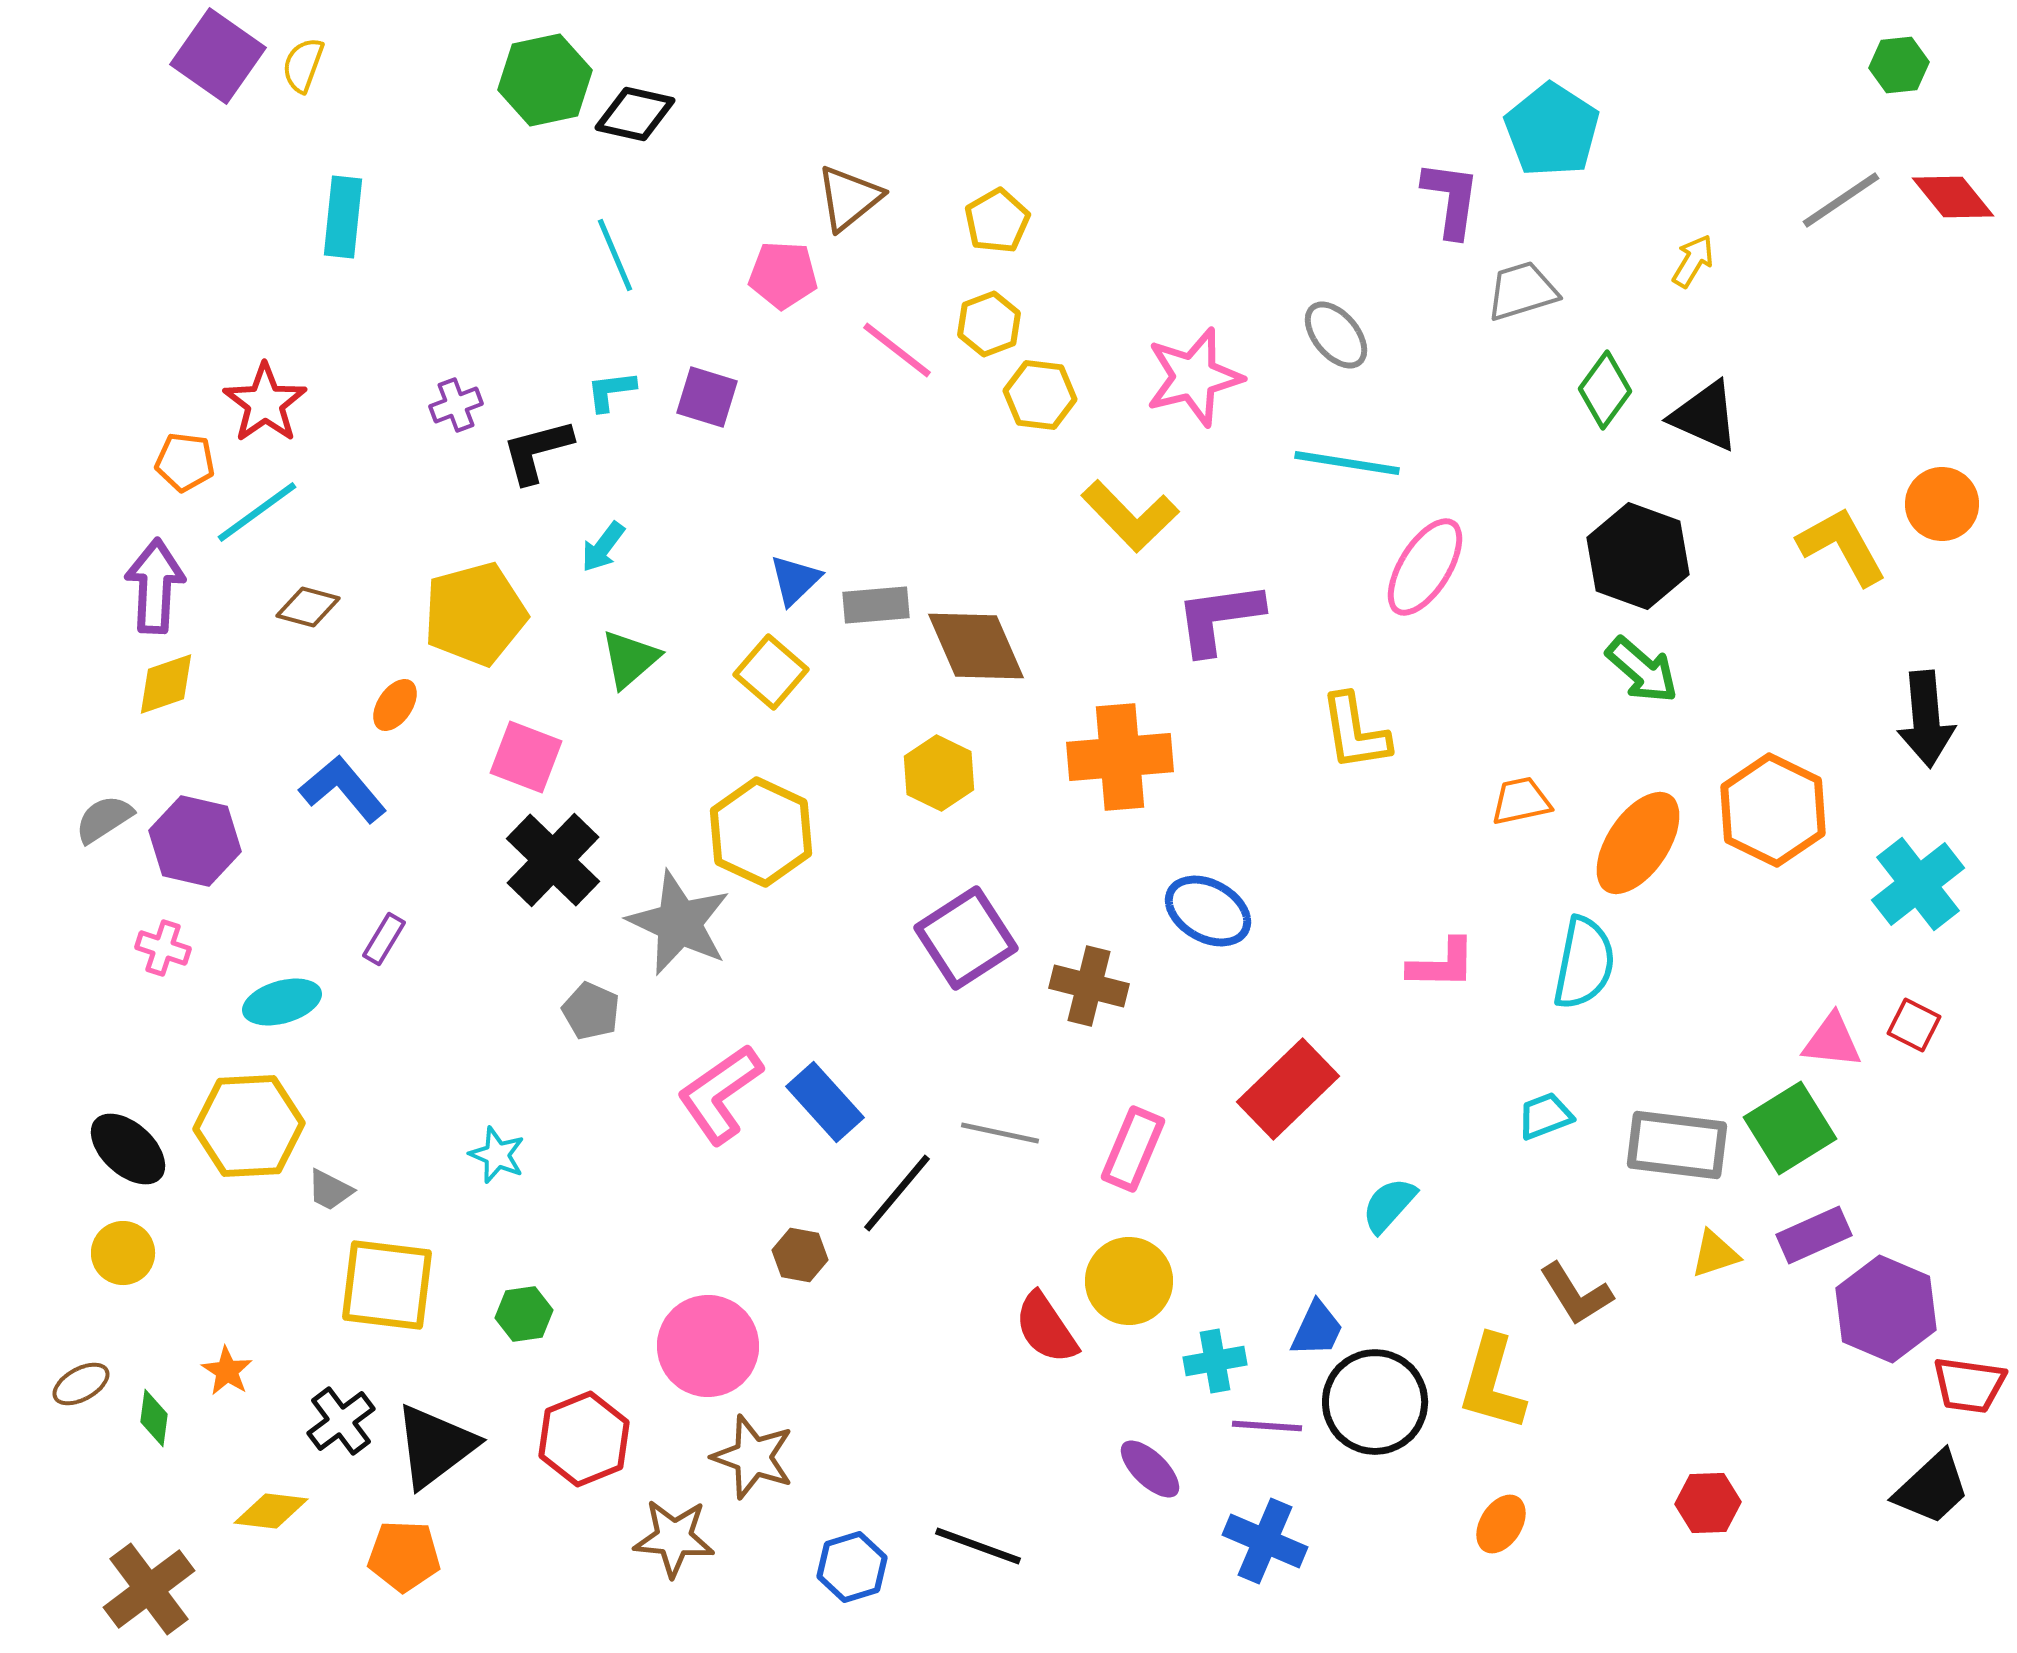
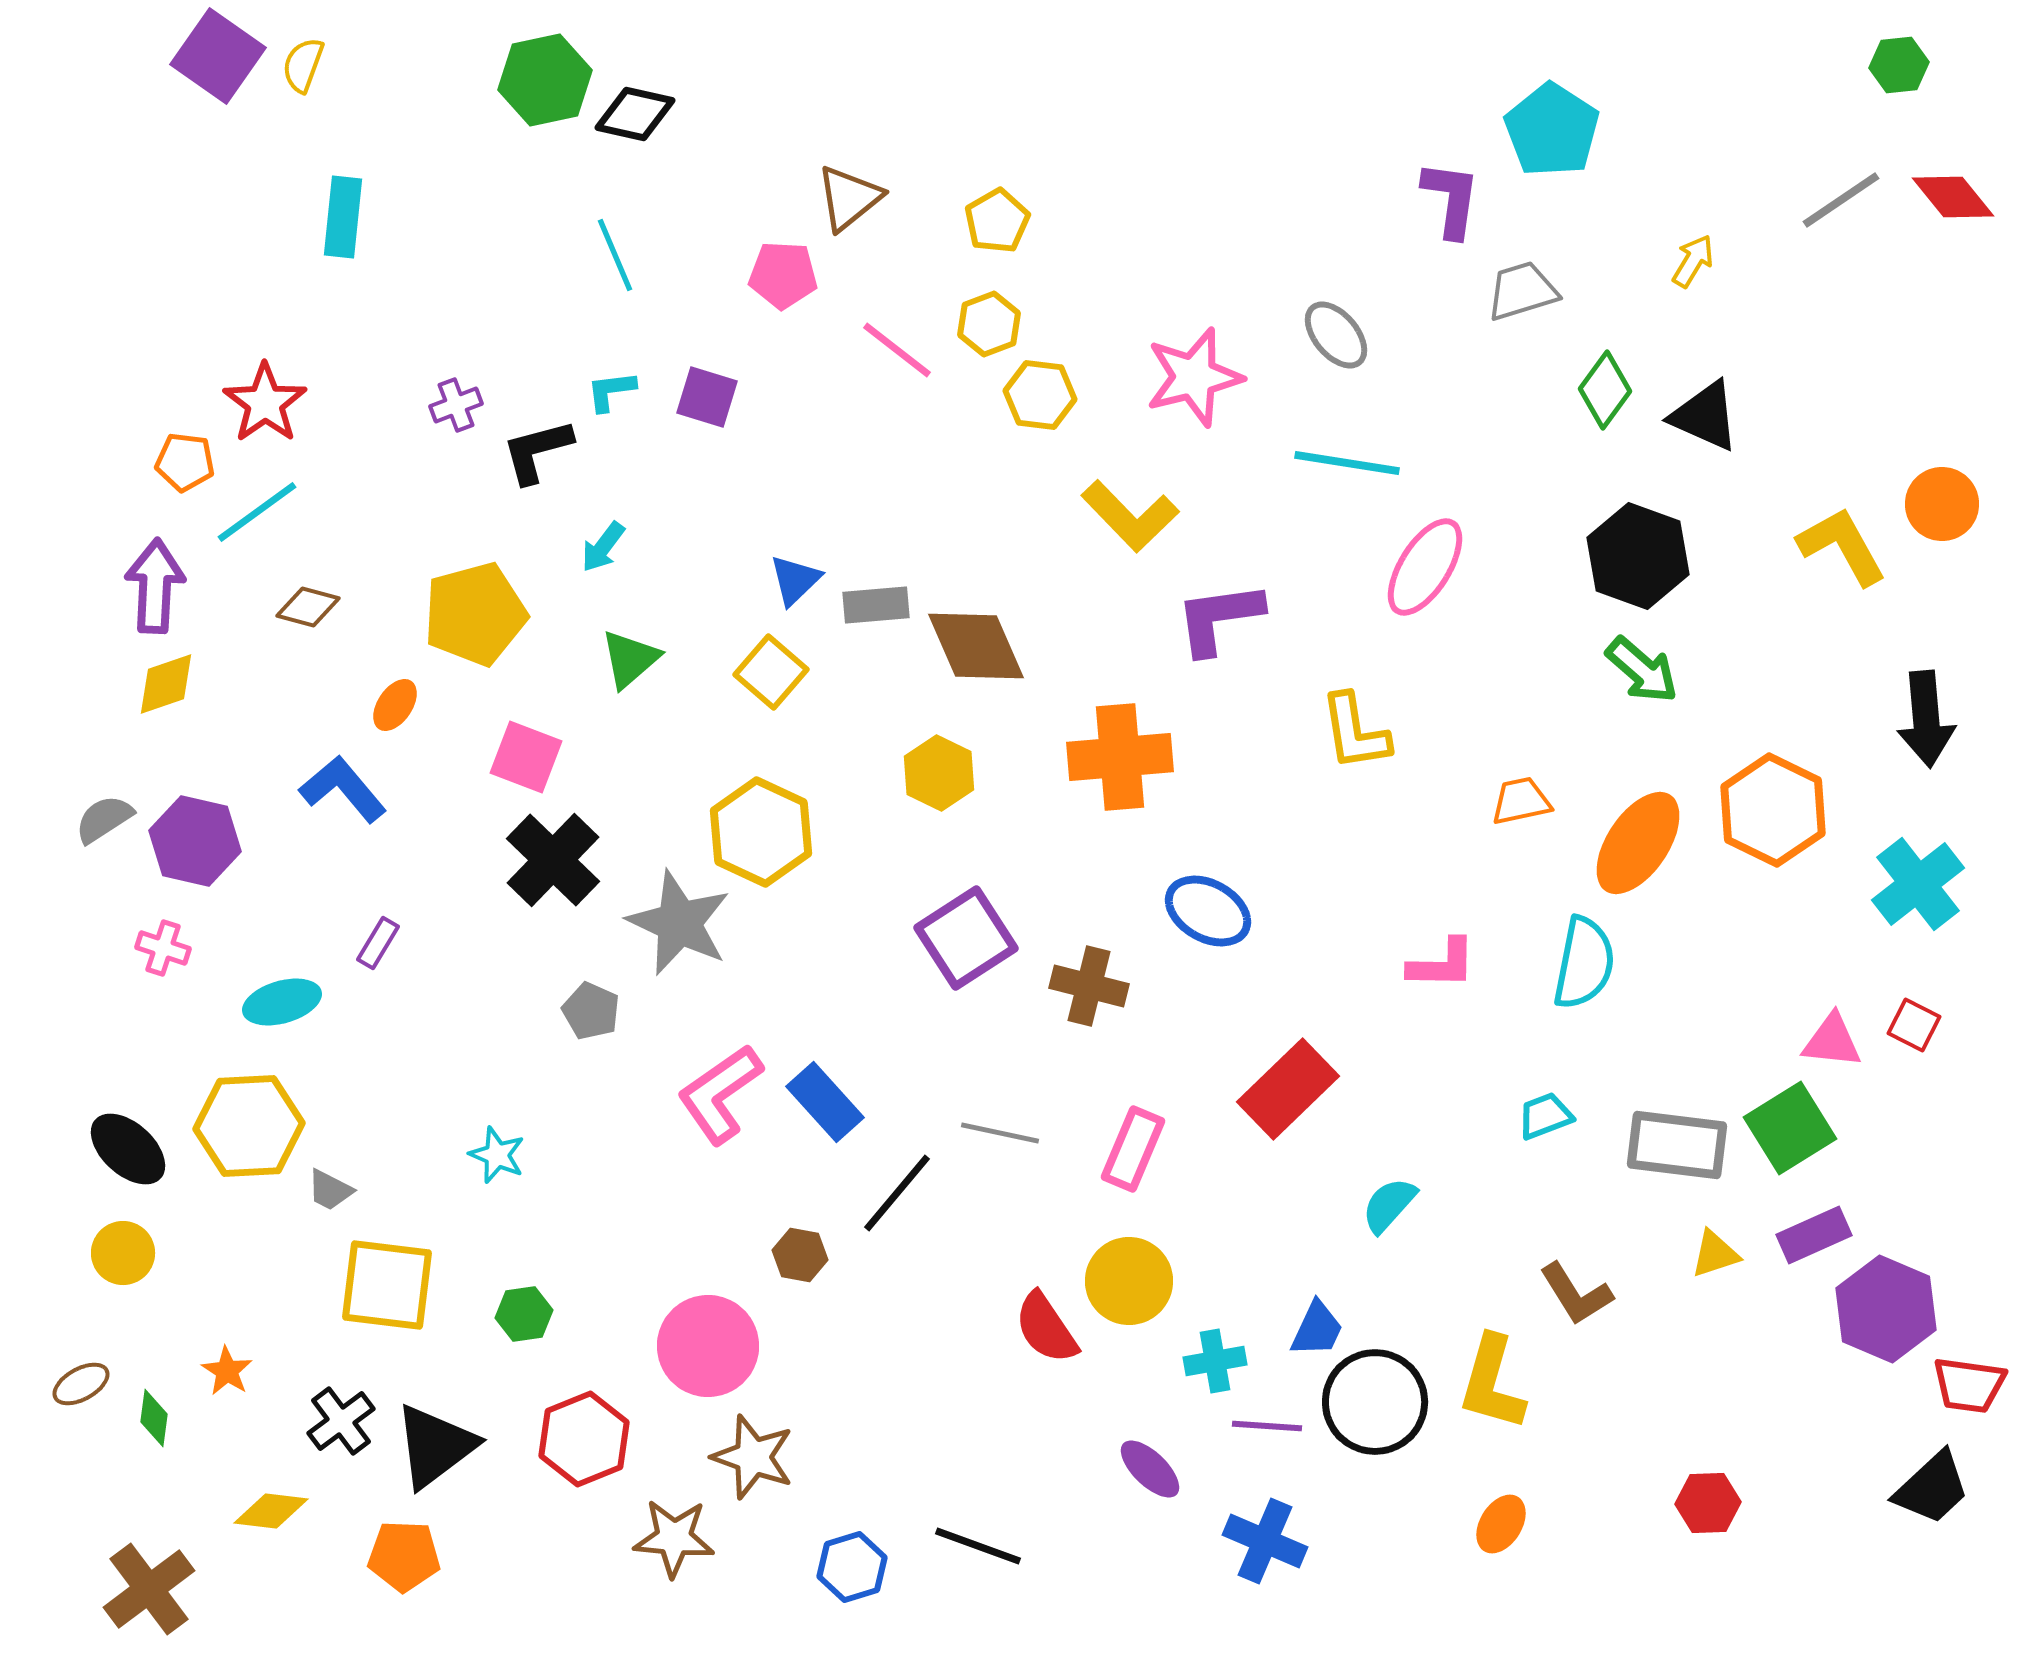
purple rectangle at (384, 939): moved 6 px left, 4 px down
